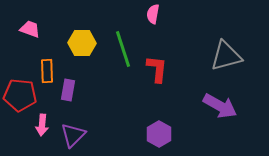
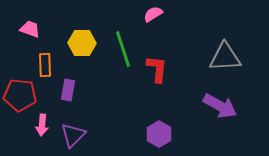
pink semicircle: rotated 48 degrees clockwise
gray triangle: moved 1 px left, 1 px down; rotated 12 degrees clockwise
orange rectangle: moved 2 px left, 6 px up
